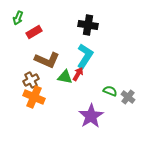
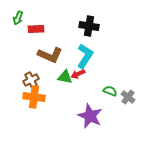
black cross: moved 1 px right, 1 px down
red rectangle: moved 2 px right, 3 px up; rotated 28 degrees clockwise
brown L-shape: moved 3 px right, 5 px up
red arrow: rotated 144 degrees counterclockwise
orange cross: rotated 15 degrees counterclockwise
purple star: moved 1 px left; rotated 15 degrees counterclockwise
